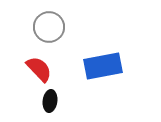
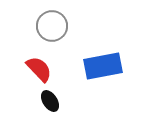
gray circle: moved 3 px right, 1 px up
black ellipse: rotated 40 degrees counterclockwise
